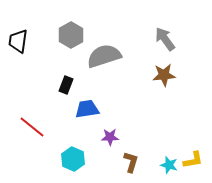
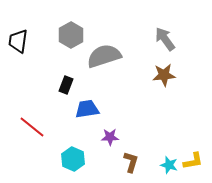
yellow L-shape: moved 1 px down
